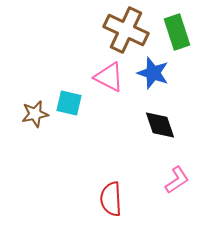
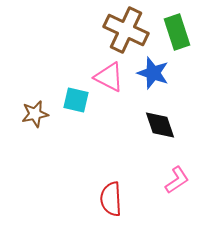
cyan square: moved 7 px right, 3 px up
